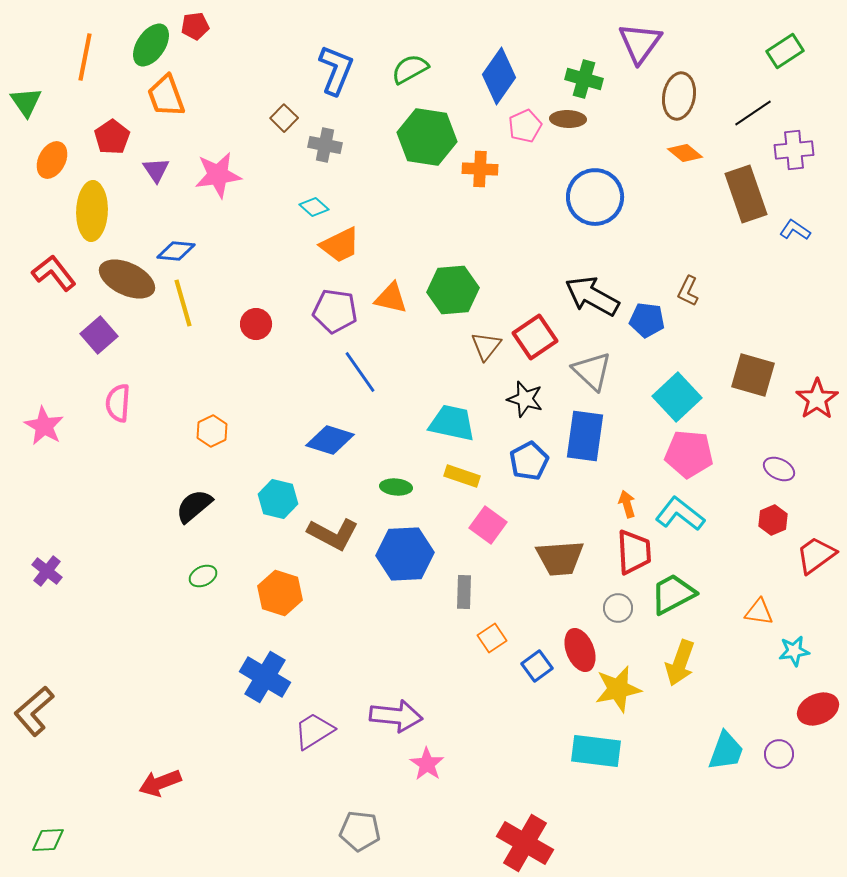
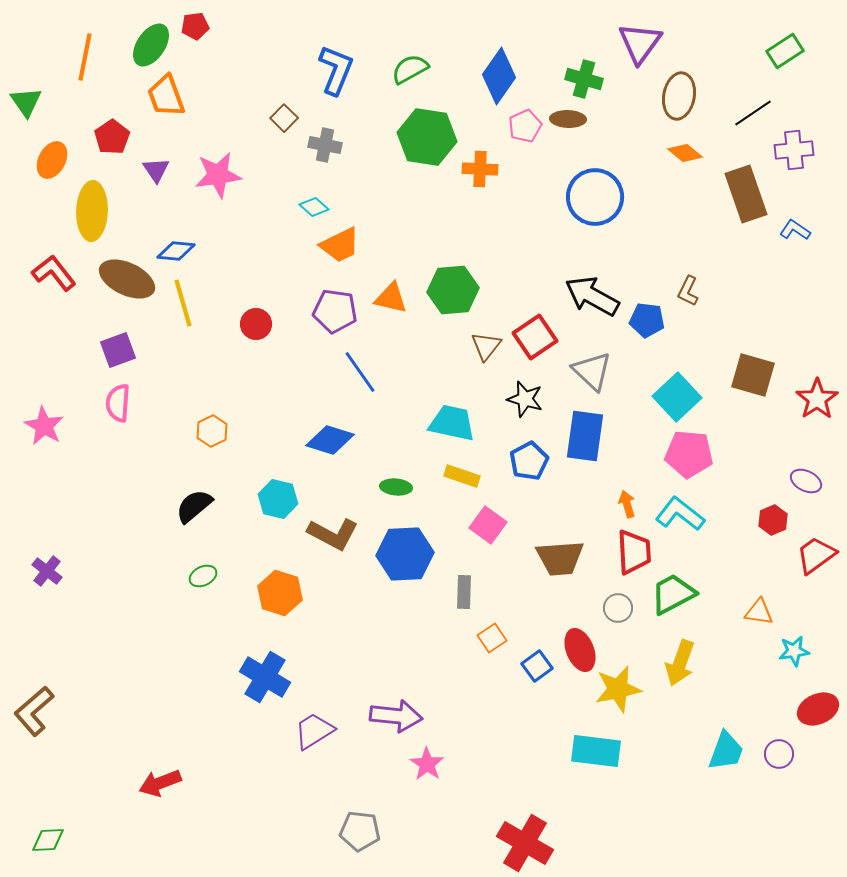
purple square at (99, 335): moved 19 px right, 15 px down; rotated 21 degrees clockwise
purple ellipse at (779, 469): moved 27 px right, 12 px down
